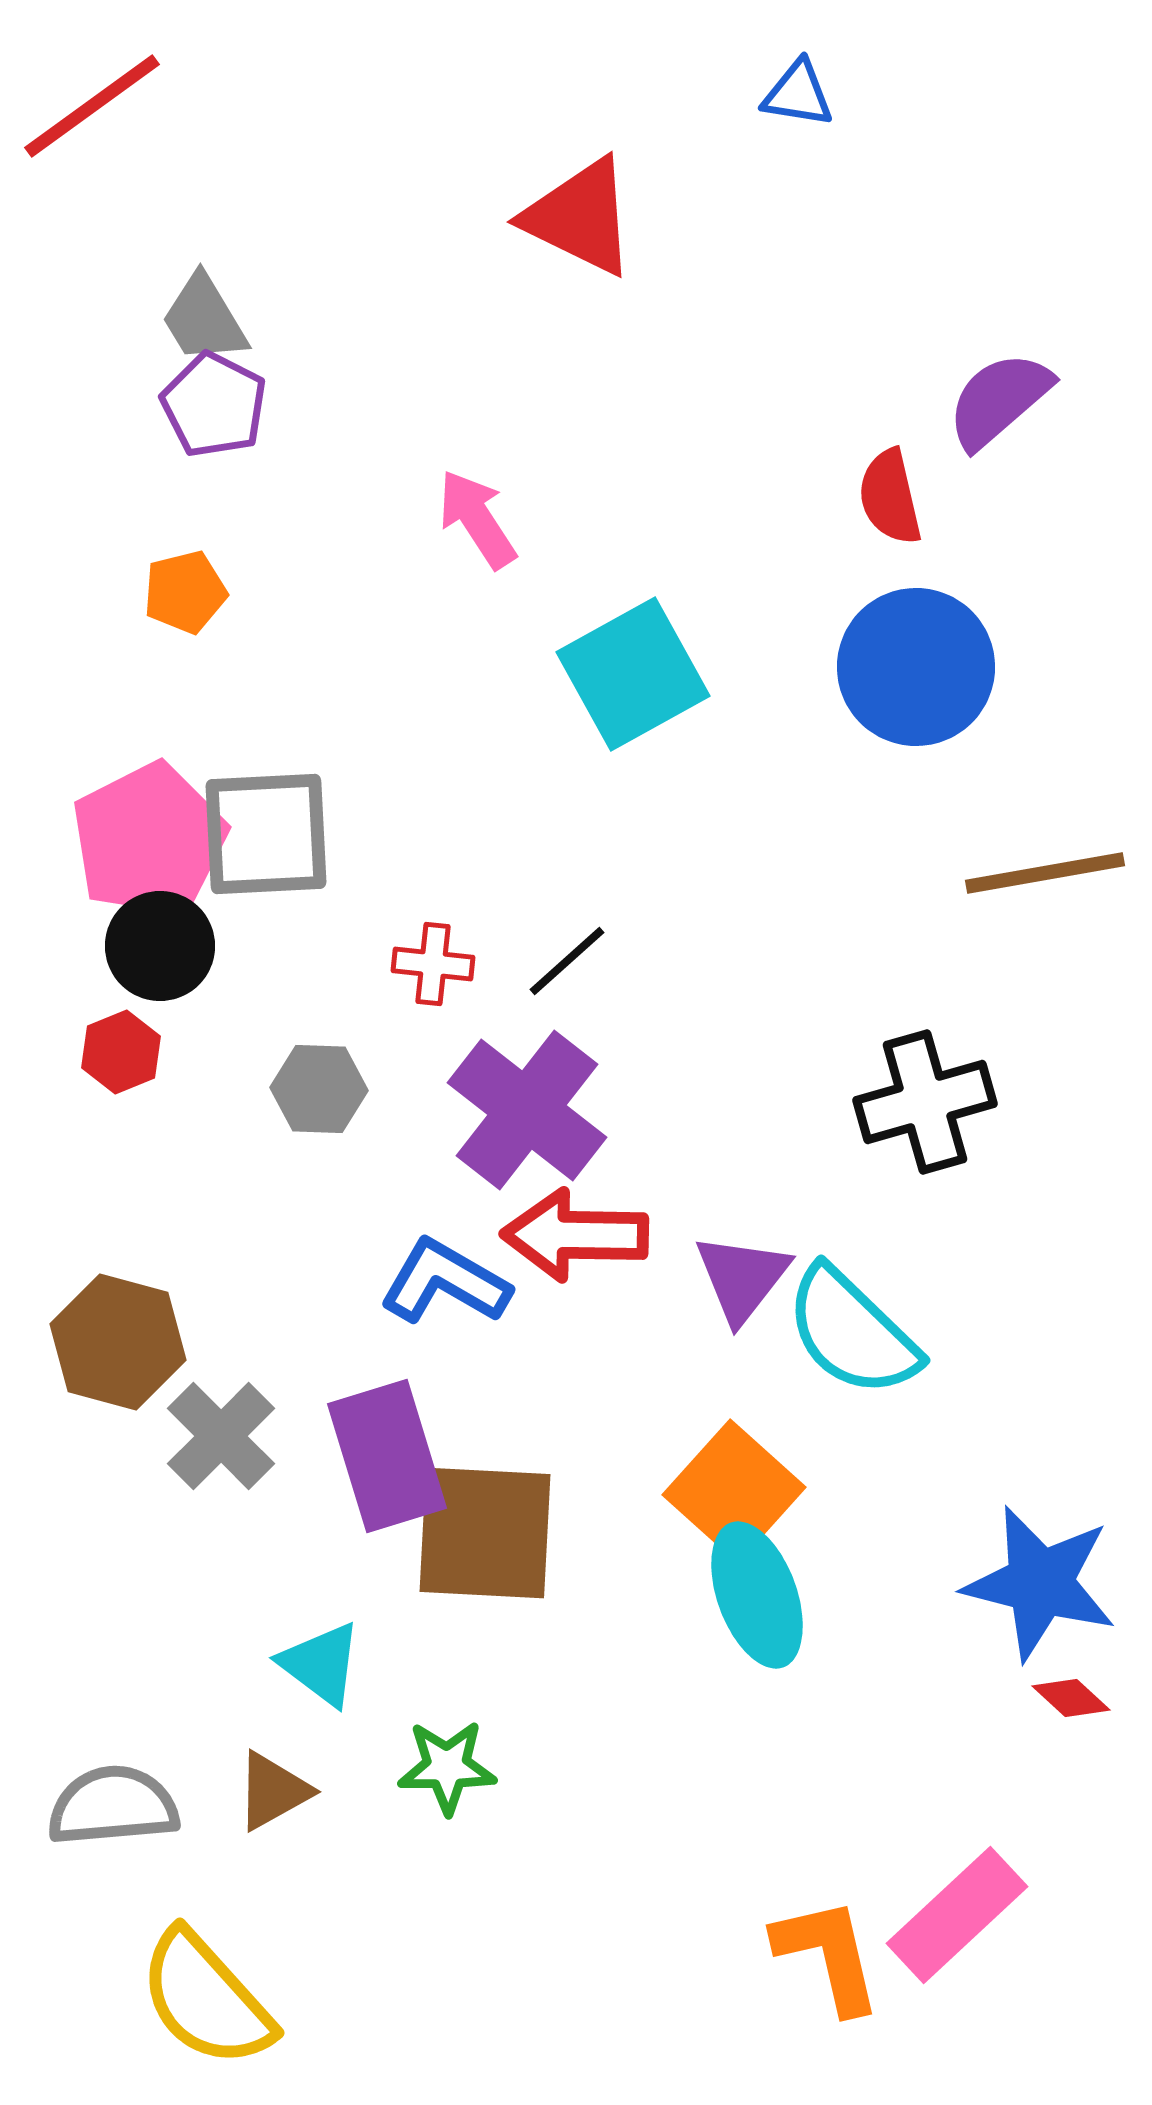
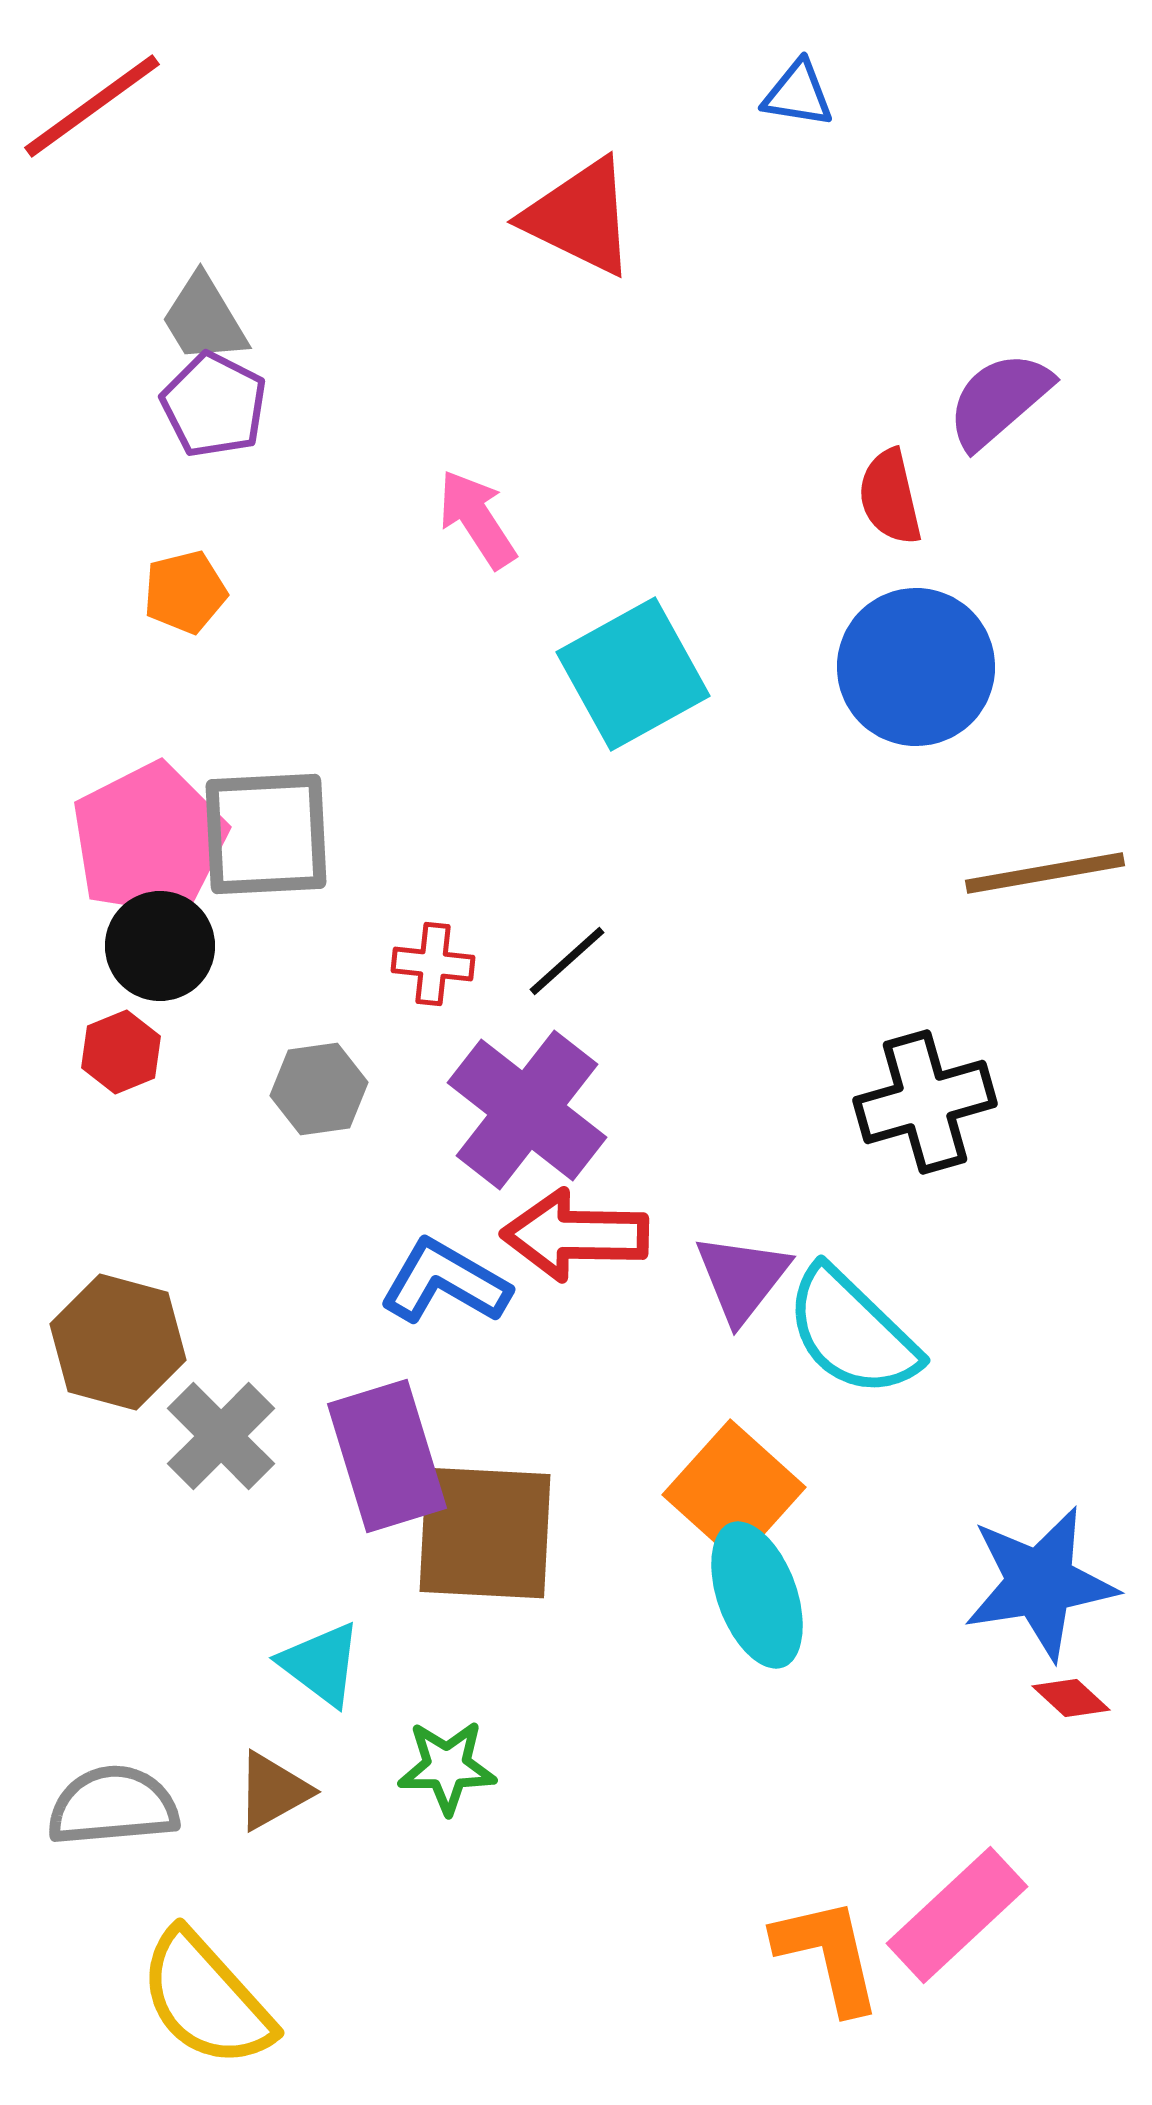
gray hexagon: rotated 10 degrees counterclockwise
blue star: rotated 23 degrees counterclockwise
